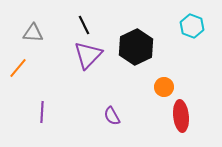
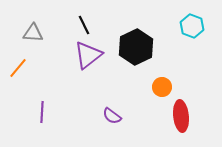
purple triangle: rotated 8 degrees clockwise
orange circle: moved 2 px left
purple semicircle: rotated 24 degrees counterclockwise
